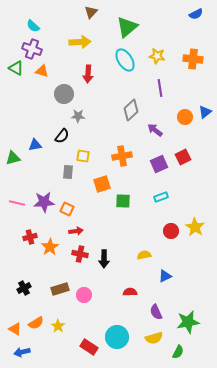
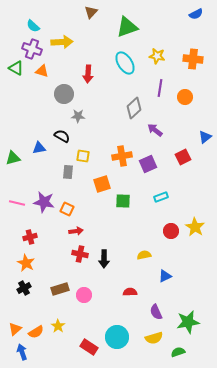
green triangle at (127, 27): rotated 20 degrees clockwise
yellow arrow at (80, 42): moved 18 px left
cyan ellipse at (125, 60): moved 3 px down
purple line at (160, 88): rotated 18 degrees clockwise
gray diamond at (131, 110): moved 3 px right, 2 px up
blue triangle at (205, 112): moved 25 px down
orange circle at (185, 117): moved 20 px up
black semicircle at (62, 136): rotated 98 degrees counterclockwise
blue triangle at (35, 145): moved 4 px right, 3 px down
purple square at (159, 164): moved 11 px left
purple star at (44, 202): rotated 15 degrees clockwise
orange star at (50, 247): moved 24 px left, 16 px down; rotated 12 degrees counterclockwise
orange semicircle at (36, 323): moved 9 px down
orange triangle at (15, 329): rotated 48 degrees clockwise
blue arrow at (22, 352): rotated 84 degrees clockwise
green semicircle at (178, 352): rotated 136 degrees counterclockwise
